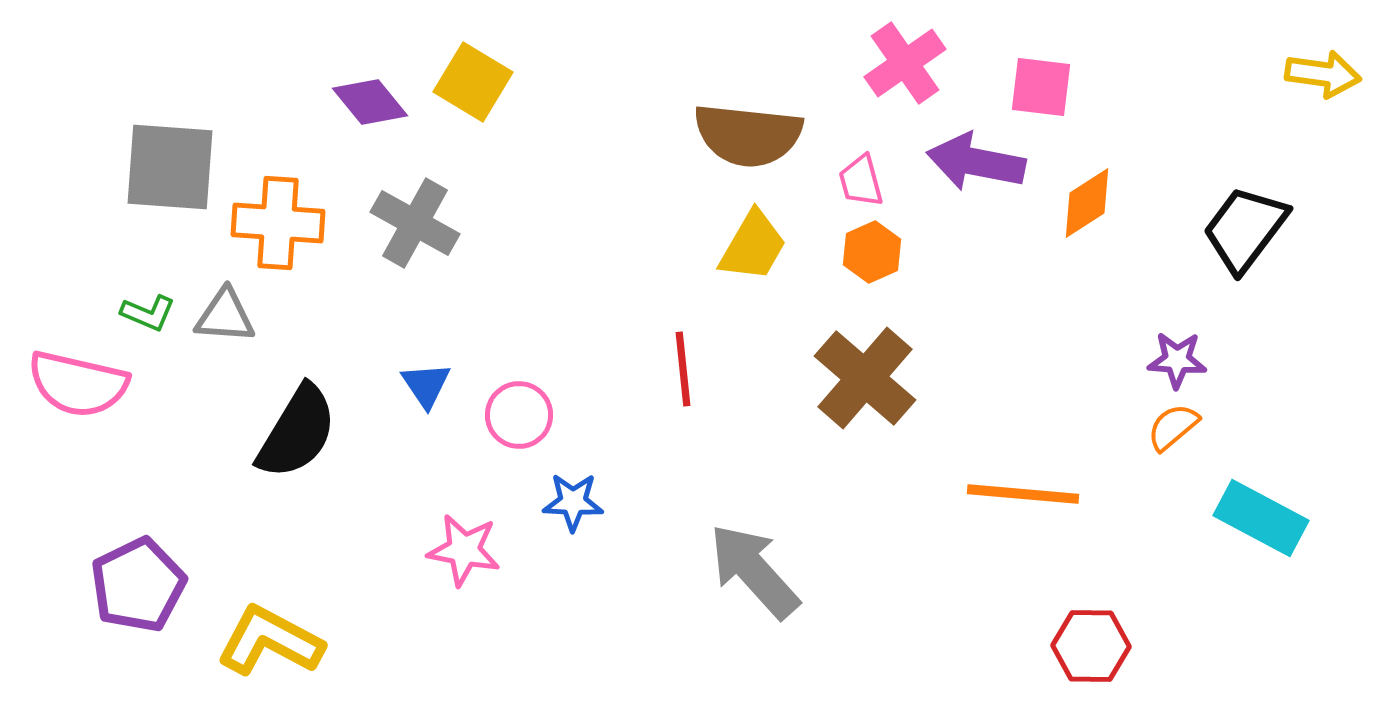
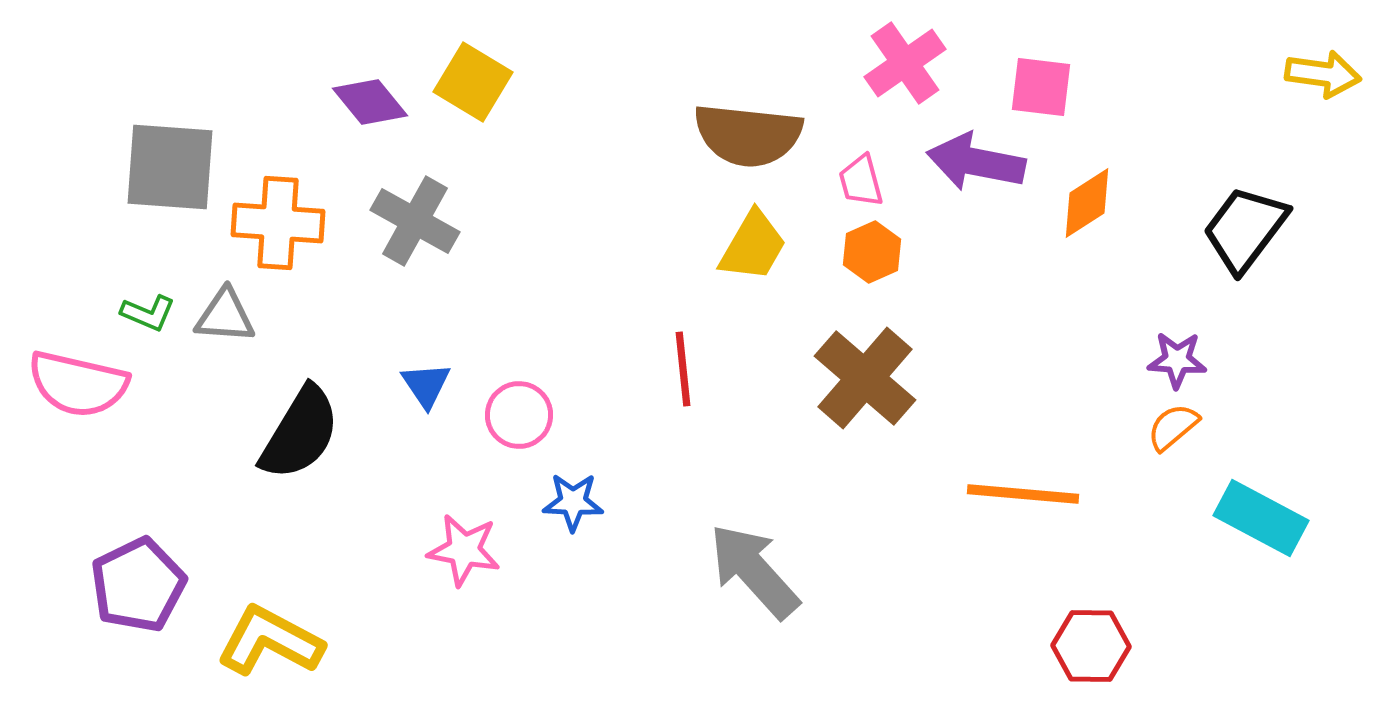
gray cross: moved 2 px up
black semicircle: moved 3 px right, 1 px down
